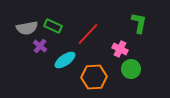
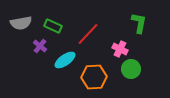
gray semicircle: moved 6 px left, 5 px up
